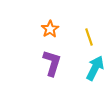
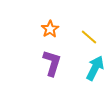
yellow line: rotated 30 degrees counterclockwise
